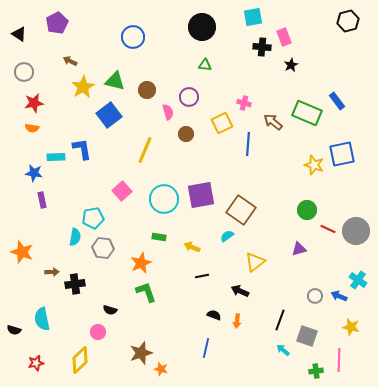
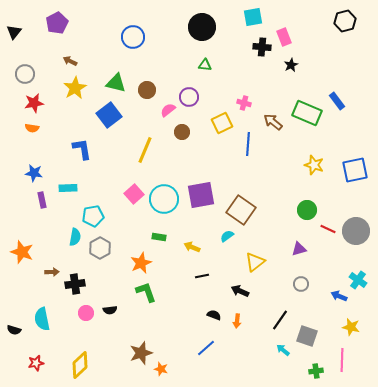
black hexagon at (348, 21): moved 3 px left
black triangle at (19, 34): moved 5 px left, 2 px up; rotated 35 degrees clockwise
gray circle at (24, 72): moved 1 px right, 2 px down
green triangle at (115, 81): moved 1 px right, 2 px down
yellow star at (83, 87): moved 8 px left, 1 px down
pink semicircle at (168, 112): moved 2 px up; rotated 112 degrees counterclockwise
brown circle at (186, 134): moved 4 px left, 2 px up
blue square at (342, 154): moved 13 px right, 16 px down
cyan rectangle at (56, 157): moved 12 px right, 31 px down
pink square at (122, 191): moved 12 px right, 3 px down
cyan pentagon at (93, 218): moved 2 px up
gray hexagon at (103, 248): moved 3 px left; rotated 25 degrees clockwise
gray circle at (315, 296): moved 14 px left, 12 px up
black semicircle at (110, 310): rotated 24 degrees counterclockwise
black line at (280, 320): rotated 15 degrees clockwise
pink circle at (98, 332): moved 12 px left, 19 px up
blue line at (206, 348): rotated 36 degrees clockwise
yellow diamond at (80, 360): moved 5 px down
pink line at (339, 360): moved 3 px right
